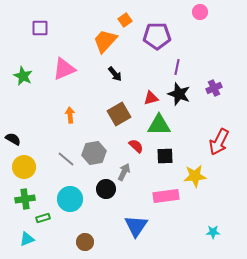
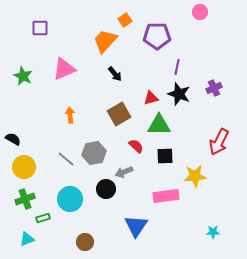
gray arrow: rotated 138 degrees counterclockwise
green cross: rotated 12 degrees counterclockwise
